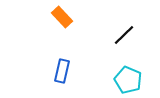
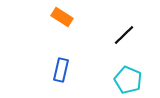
orange rectangle: rotated 15 degrees counterclockwise
blue rectangle: moved 1 px left, 1 px up
